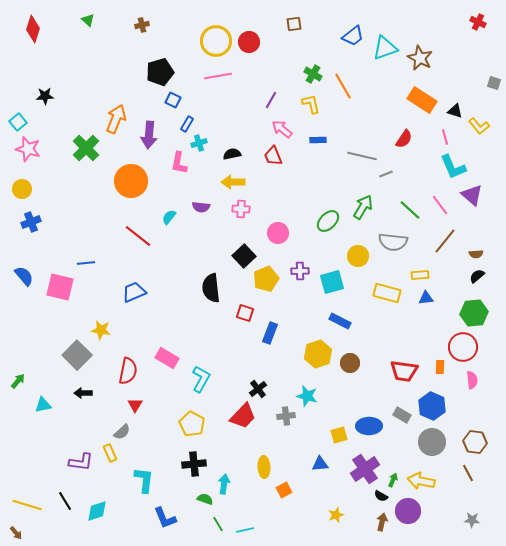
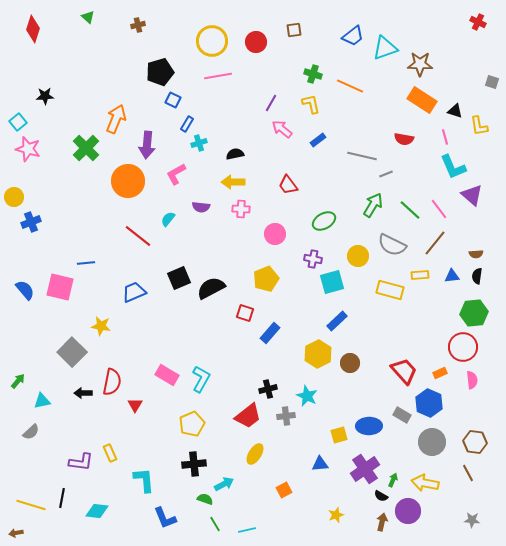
green triangle at (88, 20): moved 3 px up
brown square at (294, 24): moved 6 px down
brown cross at (142, 25): moved 4 px left
yellow circle at (216, 41): moved 4 px left
red circle at (249, 42): moved 7 px right
brown star at (420, 58): moved 6 px down; rotated 25 degrees counterclockwise
green cross at (313, 74): rotated 12 degrees counterclockwise
gray square at (494, 83): moved 2 px left, 1 px up
orange line at (343, 86): moved 7 px right; rotated 36 degrees counterclockwise
purple line at (271, 100): moved 3 px down
yellow L-shape at (479, 126): rotated 30 degrees clockwise
purple arrow at (149, 135): moved 2 px left, 10 px down
red semicircle at (404, 139): rotated 66 degrees clockwise
blue rectangle at (318, 140): rotated 35 degrees counterclockwise
black semicircle at (232, 154): moved 3 px right
red trapezoid at (273, 156): moved 15 px right, 29 px down; rotated 15 degrees counterclockwise
pink L-shape at (179, 163): moved 3 px left, 11 px down; rotated 50 degrees clockwise
orange circle at (131, 181): moved 3 px left
yellow circle at (22, 189): moved 8 px left, 8 px down
pink line at (440, 205): moved 1 px left, 4 px down
green arrow at (363, 207): moved 10 px right, 2 px up
cyan semicircle at (169, 217): moved 1 px left, 2 px down
green ellipse at (328, 221): moved 4 px left; rotated 15 degrees clockwise
pink circle at (278, 233): moved 3 px left, 1 px down
brown line at (445, 241): moved 10 px left, 2 px down
gray semicircle at (393, 242): moved 1 px left, 3 px down; rotated 20 degrees clockwise
black square at (244, 256): moved 65 px left, 22 px down; rotated 20 degrees clockwise
purple cross at (300, 271): moved 13 px right, 12 px up; rotated 12 degrees clockwise
blue semicircle at (24, 276): moved 1 px right, 14 px down
black semicircle at (477, 276): rotated 42 degrees counterclockwise
black semicircle at (211, 288): rotated 68 degrees clockwise
yellow rectangle at (387, 293): moved 3 px right, 3 px up
blue triangle at (426, 298): moved 26 px right, 22 px up
blue rectangle at (340, 321): moved 3 px left; rotated 70 degrees counterclockwise
yellow star at (101, 330): moved 4 px up
blue rectangle at (270, 333): rotated 20 degrees clockwise
yellow hexagon at (318, 354): rotated 8 degrees counterclockwise
gray square at (77, 355): moved 5 px left, 3 px up
pink rectangle at (167, 358): moved 17 px down
orange rectangle at (440, 367): moved 6 px down; rotated 64 degrees clockwise
red semicircle at (128, 371): moved 16 px left, 11 px down
red trapezoid at (404, 371): rotated 140 degrees counterclockwise
black cross at (258, 389): moved 10 px right; rotated 24 degrees clockwise
cyan star at (307, 396): rotated 10 degrees clockwise
cyan triangle at (43, 405): moved 1 px left, 4 px up
blue hexagon at (432, 406): moved 3 px left, 3 px up
red trapezoid at (243, 416): moved 5 px right; rotated 8 degrees clockwise
yellow pentagon at (192, 424): rotated 20 degrees clockwise
gray semicircle at (122, 432): moved 91 px left
yellow ellipse at (264, 467): moved 9 px left, 13 px up; rotated 35 degrees clockwise
cyan L-shape at (144, 480): rotated 12 degrees counterclockwise
yellow arrow at (421, 481): moved 4 px right, 2 px down
cyan arrow at (224, 484): rotated 54 degrees clockwise
black line at (65, 501): moved 3 px left, 3 px up; rotated 42 degrees clockwise
yellow line at (27, 505): moved 4 px right
cyan diamond at (97, 511): rotated 25 degrees clockwise
green line at (218, 524): moved 3 px left
cyan line at (245, 530): moved 2 px right
brown arrow at (16, 533): rotated 120 degrees clockwise
